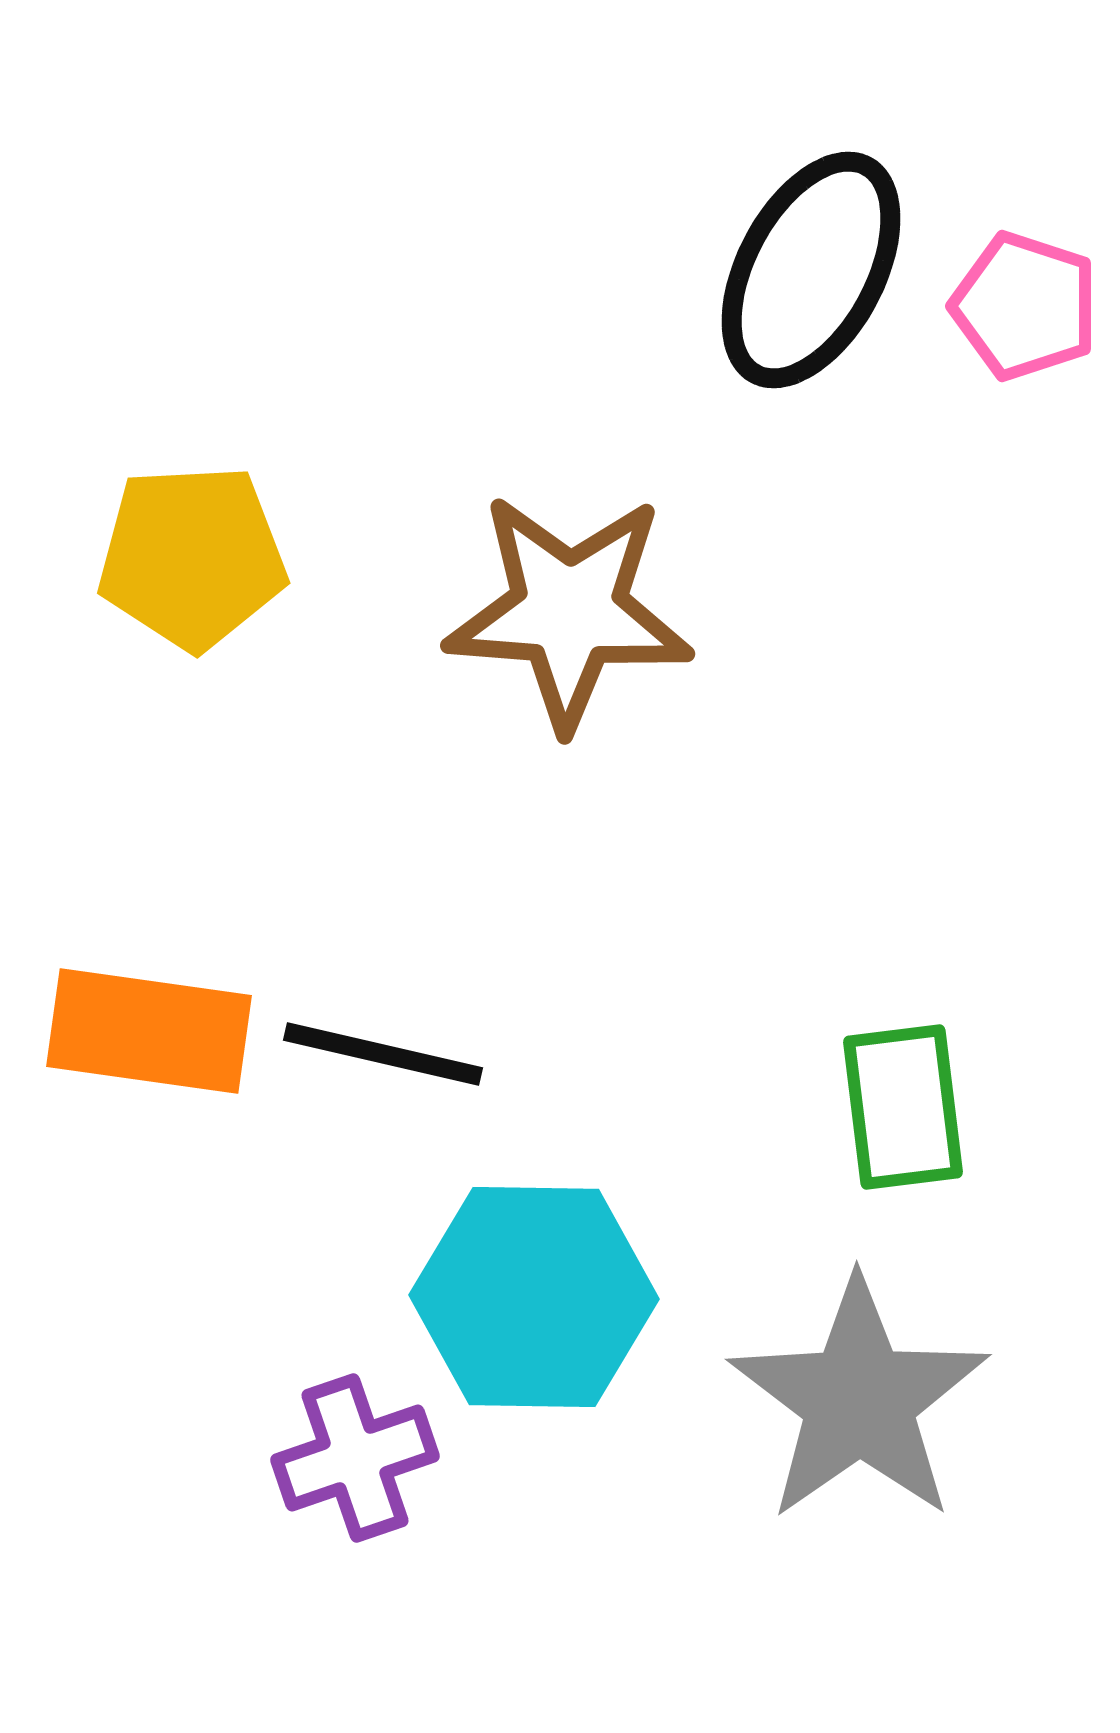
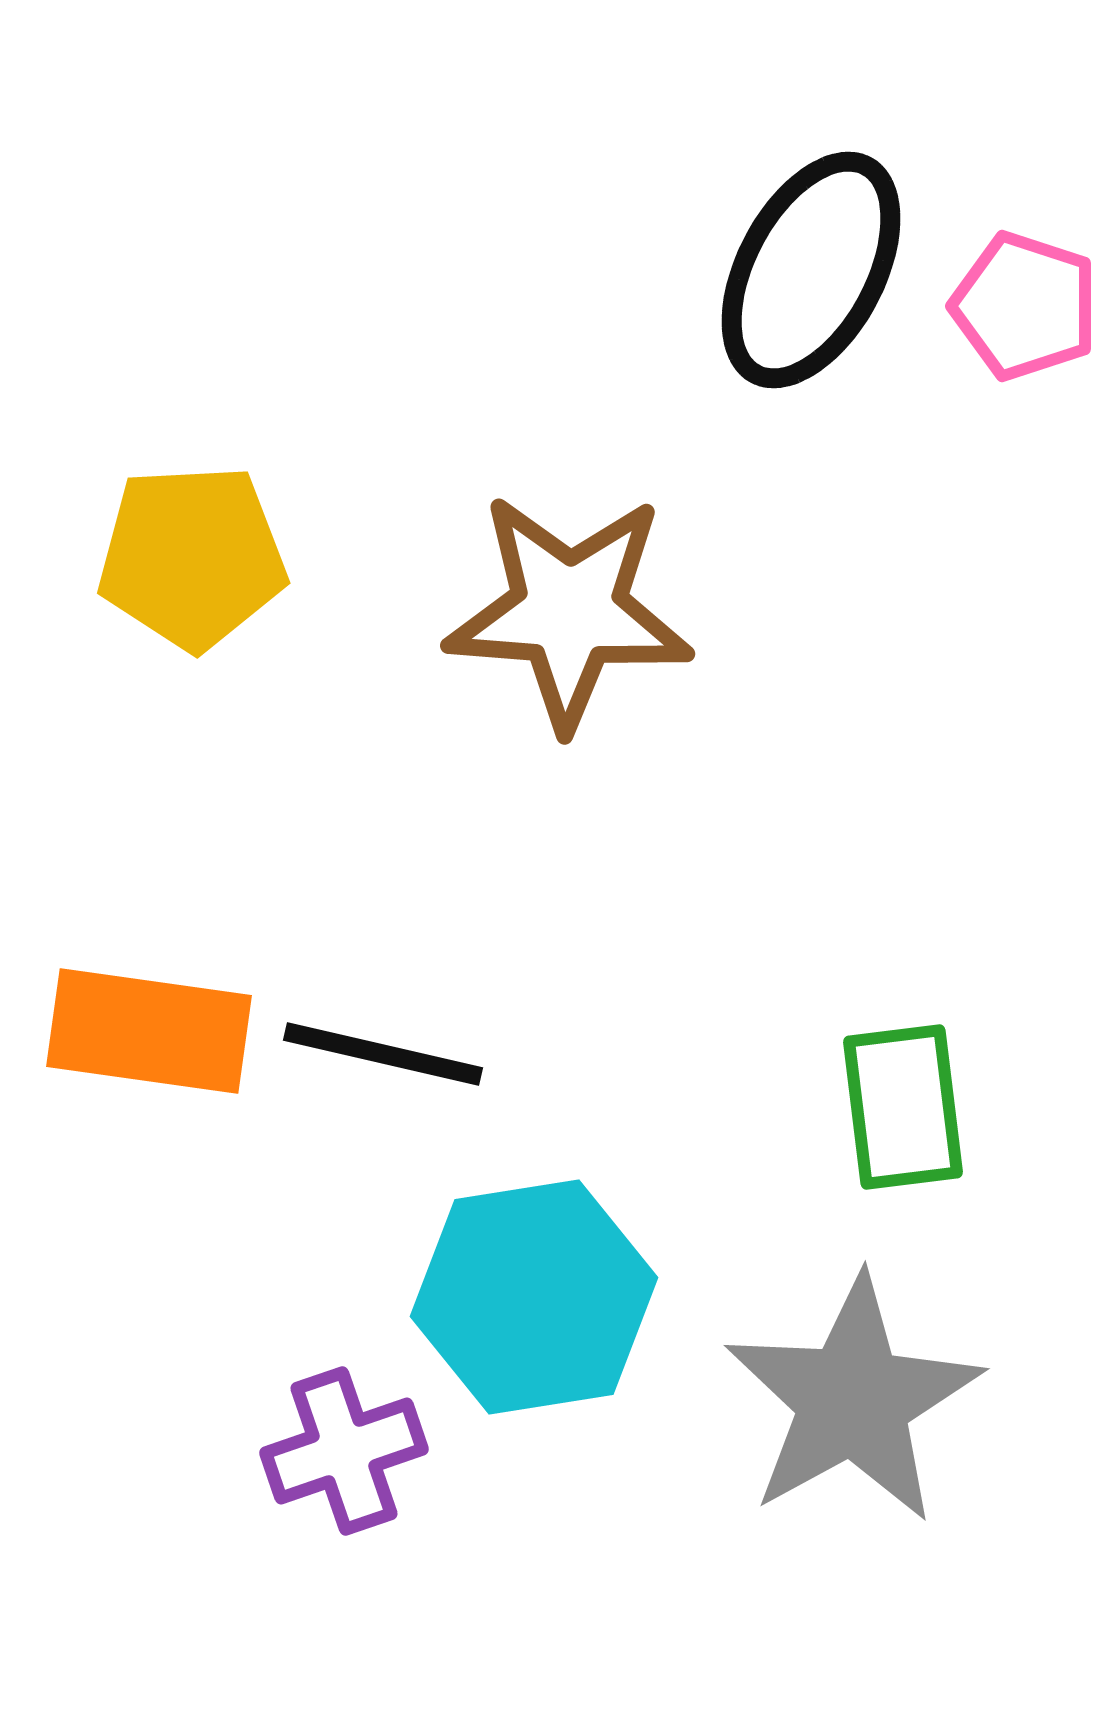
cyan hexagon: rotated 10 degrees counterclockwise
gray star: moved 6 px left; rotated 6 degrees clockwise
purple cross: moved 11 px left, 7 px up
